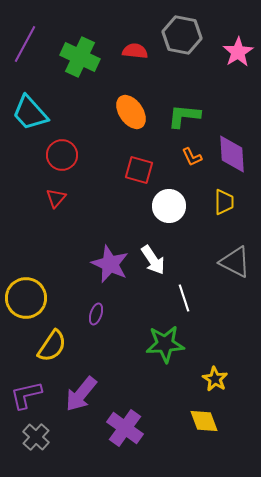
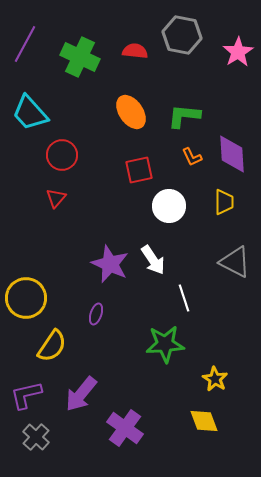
red square: rotated 28 degrees counterclockwise
